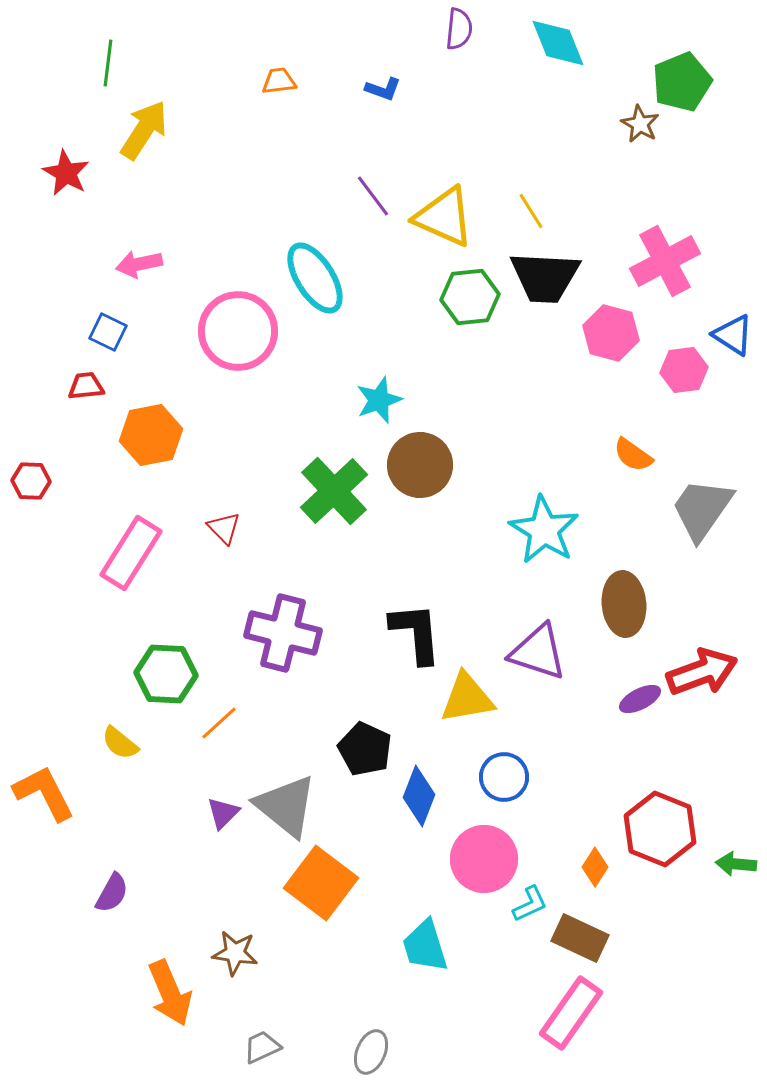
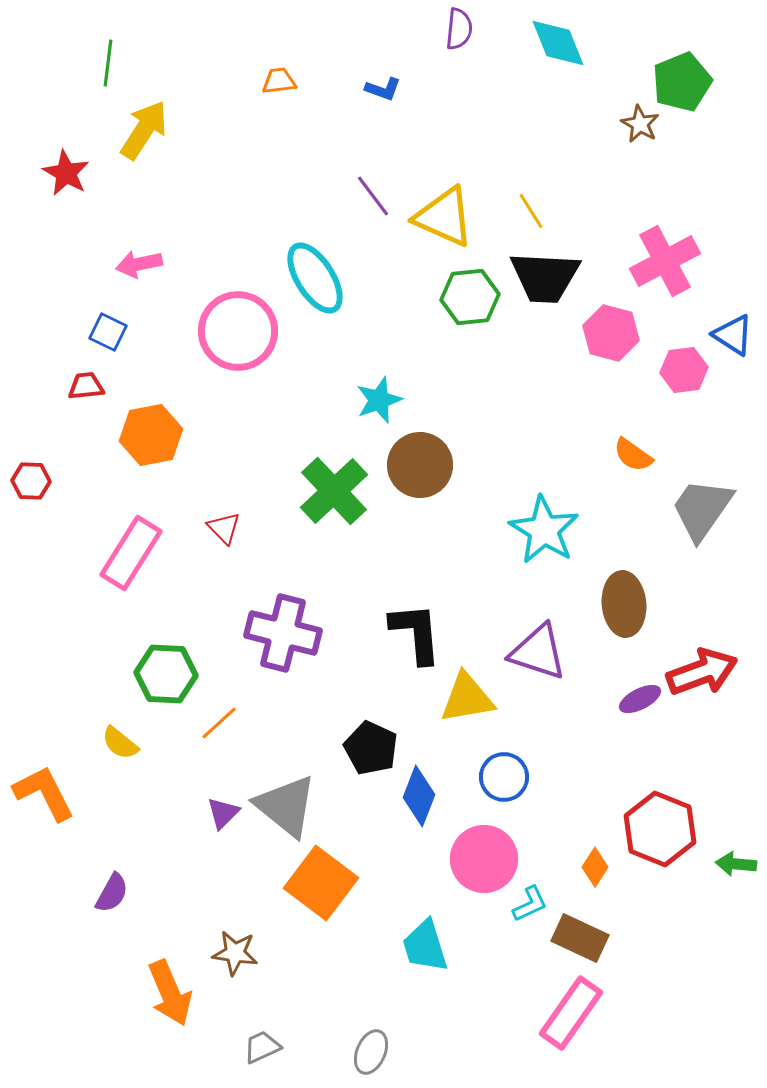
black pentagon at (365, 749): moved 6 px right, 1 px up
